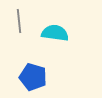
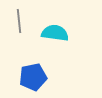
blue pentagon: rotated 28 degrees counterclockwise
